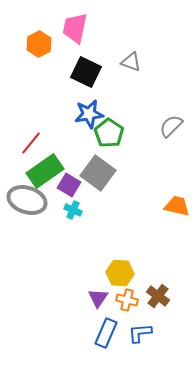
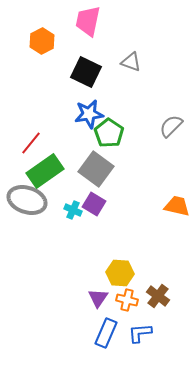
pink trapezoid: moved 13 px right, 7 px up
orange hexagon: moved 3 px right, 3 px up
gray square: moved 2 px left, 4 px up
purple square: moved 25 px right, 19 px down
